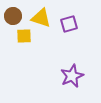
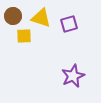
purple star: moved 1 px right
